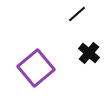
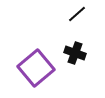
black cross: moved 14 px left; rotated 20 degrees counterclockwise
